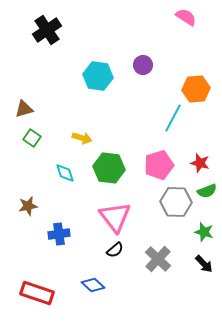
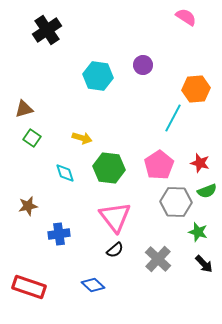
pink pentagon: rotated 16 degrees counterclockwise
green star: moved 6 px left
red rectangle: moved 8 px left, 6 px up
